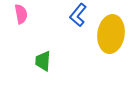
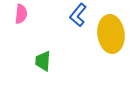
pink semicircle: rotated 18 degrees clockwise
yellow ellipse: rotated 15 degrees counterclockwise
